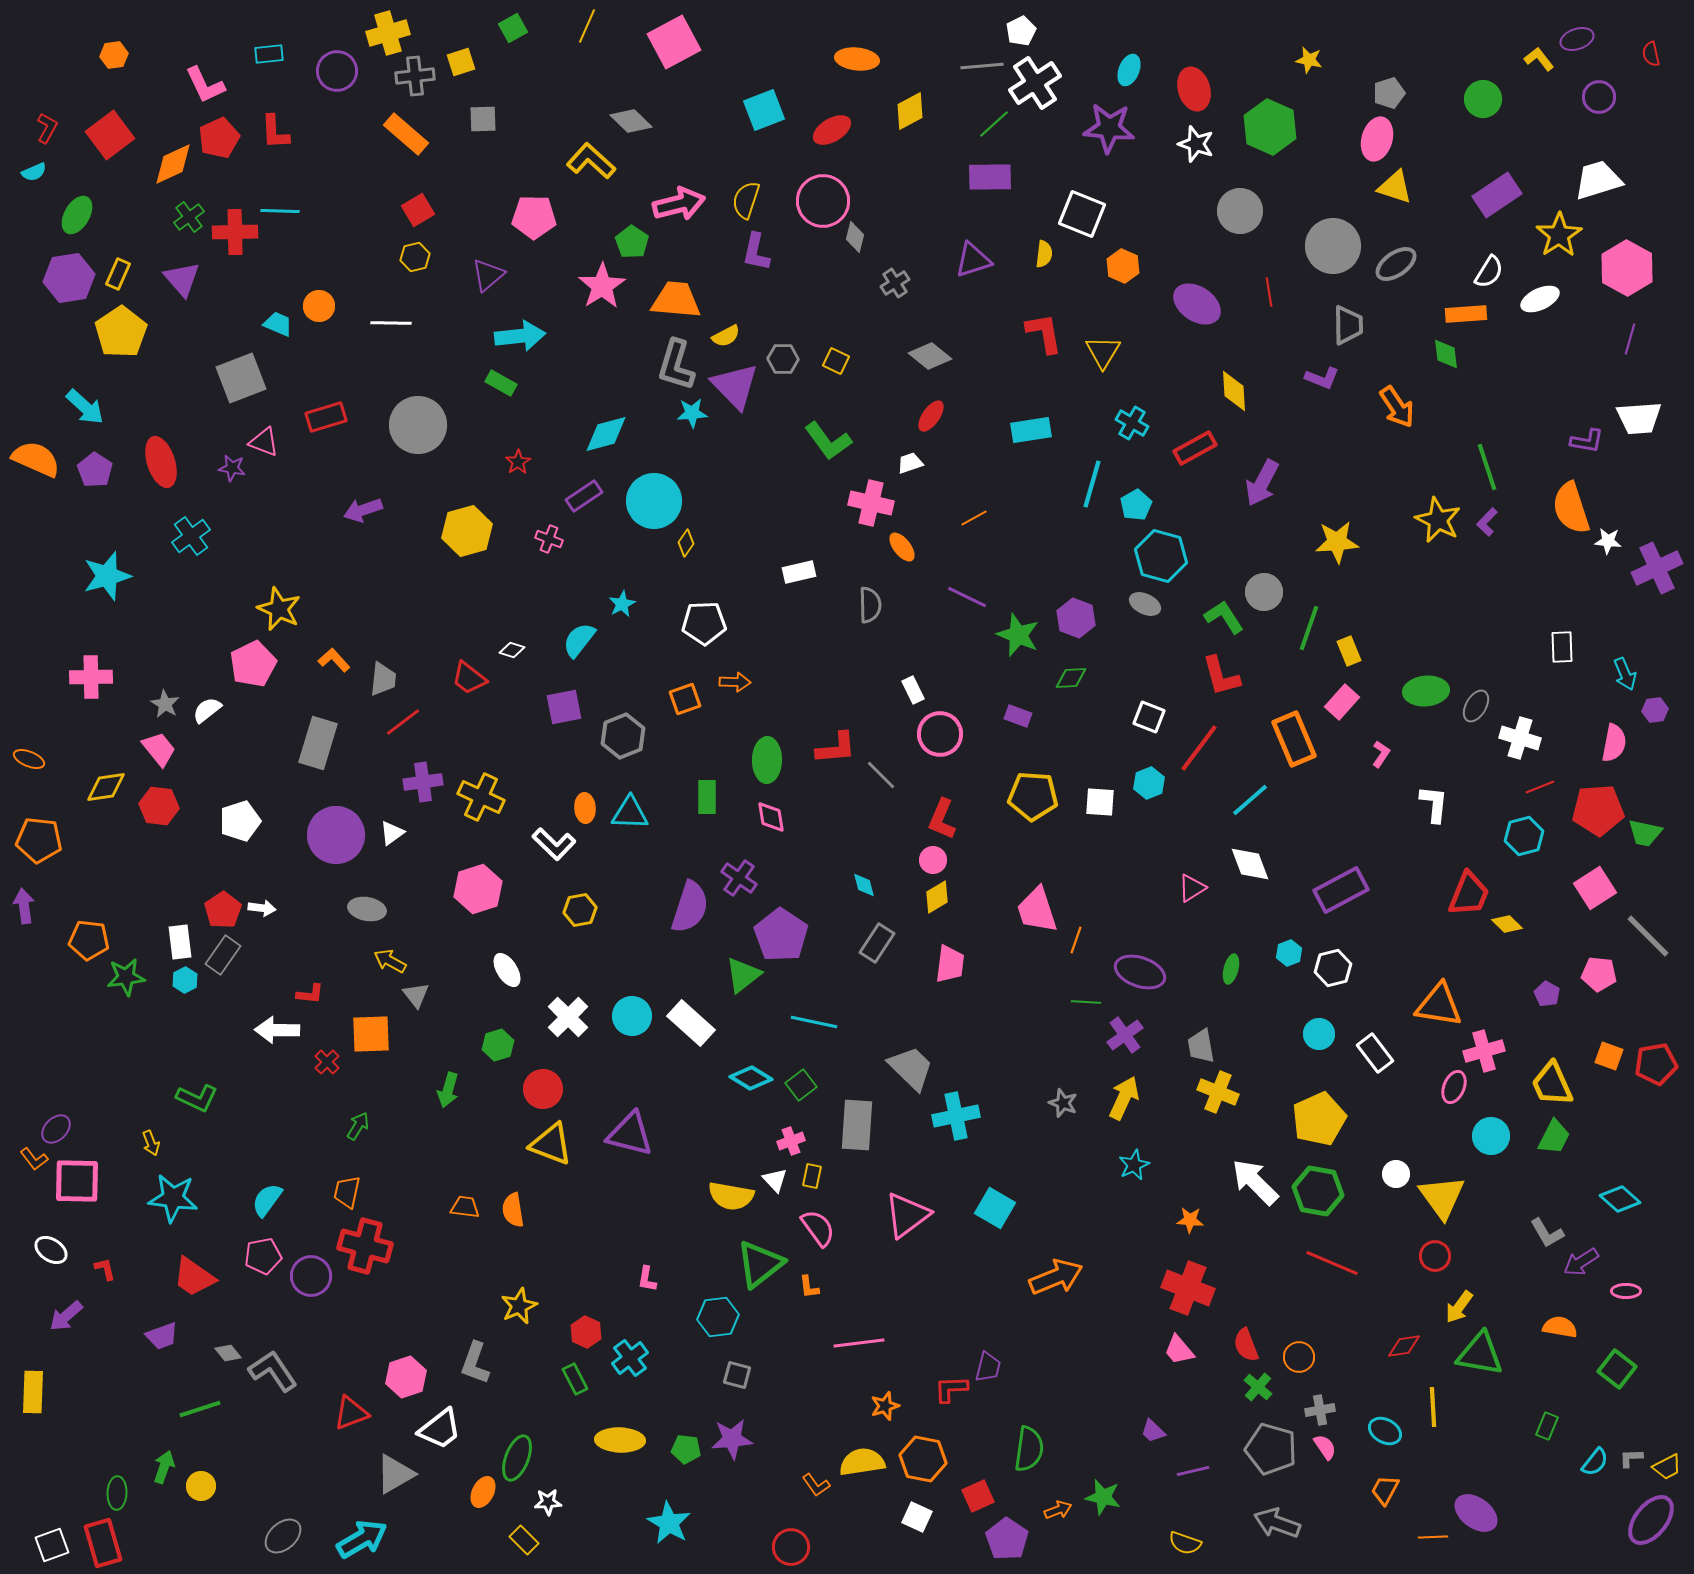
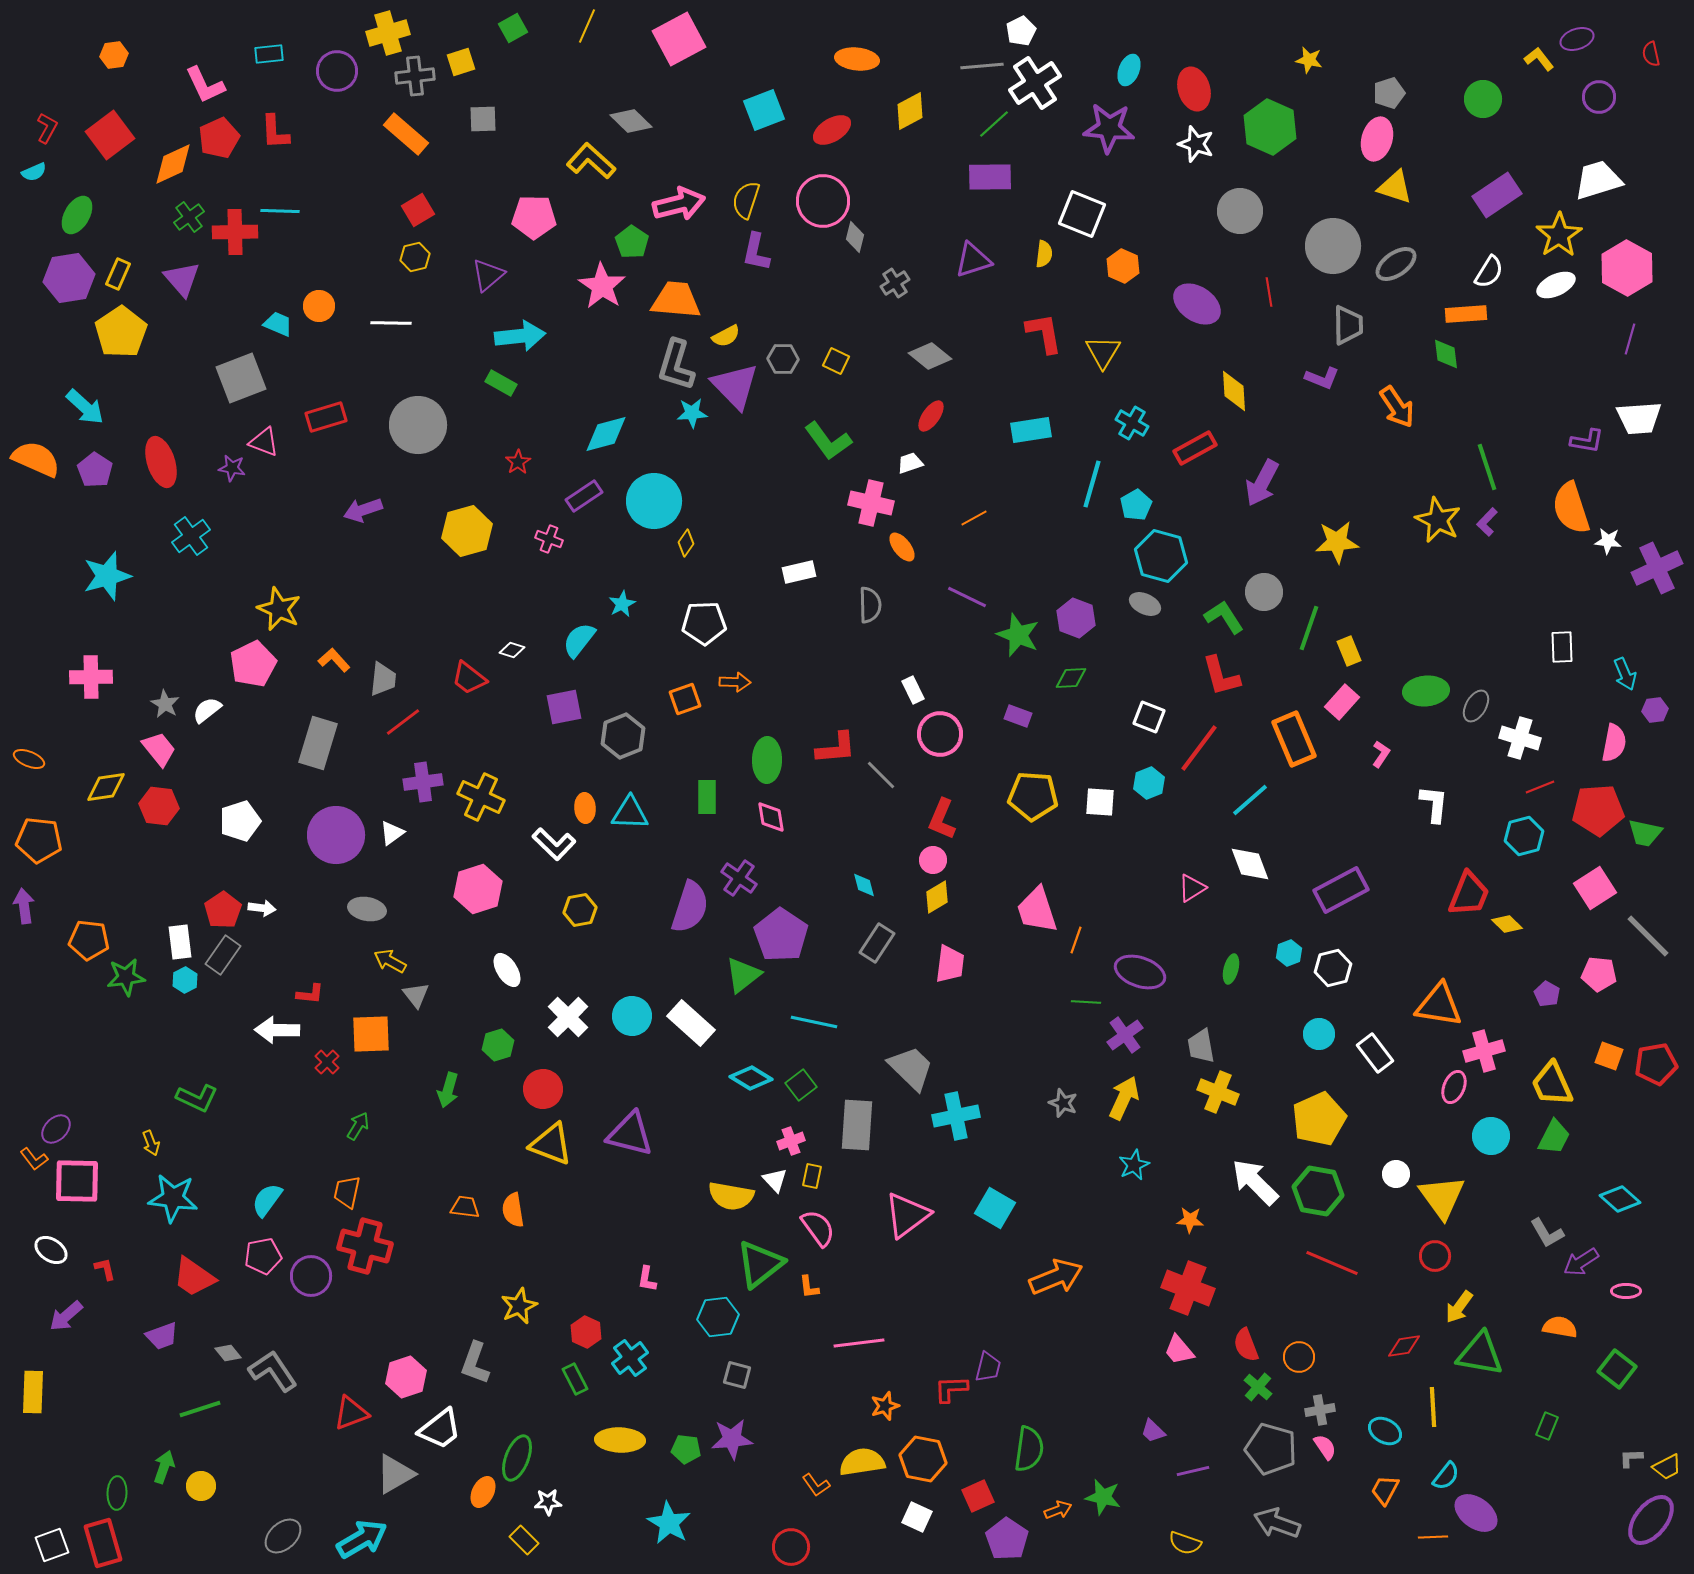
pink square at (674, 42): moved 5 px right, 3 px up
pink star at (602, 286): rotated 6 degrees counterclockwise
white ellipse at (1540, 299): moved 16 px right, 14 px up
cyan semicircle at (1595, 1462): moved 149 px left, 14 px down
